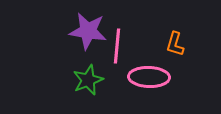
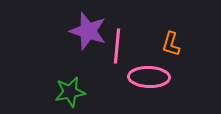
purple star: rotated 9 degrees clockwise
orange L-shape: moved 4 px left
green star: moved 18 px left, 12 px down; rotated 12 degrees clockwise
